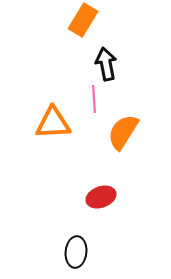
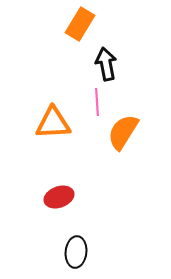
orange rectangle: moved 3 px left, 4 px down
pink line: moved 3 px right, 3 px down
red ellipse: moved 42 px left
